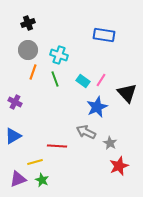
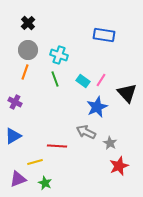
black cross: rotated 24 degrees counterclockwise
orange line: moved 8 px left
green star: moved 3 px right, 3 px down
